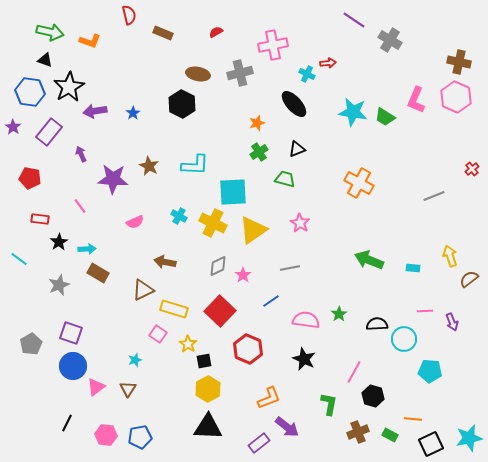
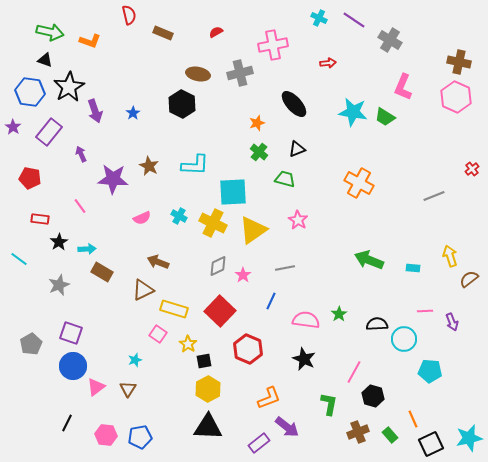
cyan cross at (307, 74): moved 12 px right, 56 px up
pink L-shape at (416, 100): moved 13 px left, 13 px up
purple arrow at (95, 111): rotated 100 degrees counterclockwise
green cross at (259, 152): rotated 18 degrees counterclockwise
pink semicircle at (135, 222): moved 7 px right, 4 px up
pink star at (300, 223): moved 2 px left, 3 px up
brown arrow at (165, 262): moved 7 px left; rotated 10 degrees clockwise
gray line at (290, 268): moved 5 px left
brown rectangle at (98, 273): moved 4 px right, 1 px up
blue line at (271, 301): rotated 30 degrees counterclockwise
orange line at (413, 419): rotated 60 degrees clockwise
green rectangle at (390, 435): rotated 21 degrees clockwise
